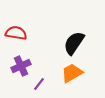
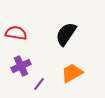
black semicircle: moved 8 px left, 9 px up
